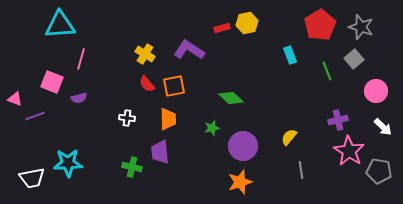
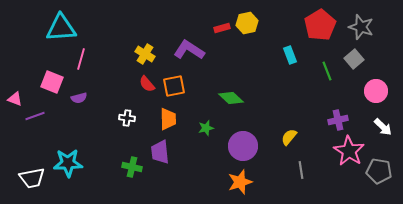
cyan triangle: moved 1 px right, 3 px down
green star: moved 6 px left
